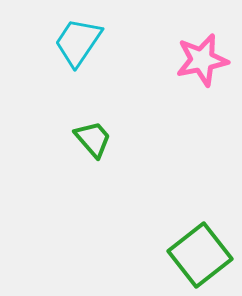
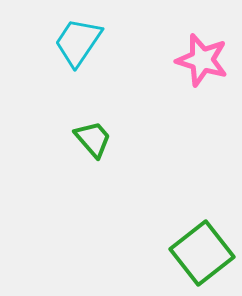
pink star: rotated 28 degrees clockwise
green square: moved 2 px right, 2 px up
